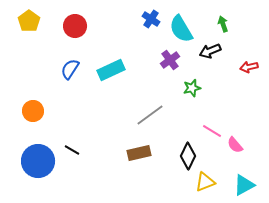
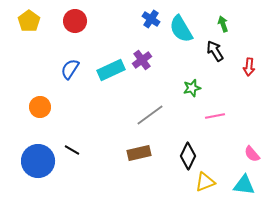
red circle: moved 5 px up
black arrow: moved 5 px right; rotated 80 degrees clockwise
purple cross: moved 28 px left
red arrow: rotated 72 degrees counterclockwise
orange circle: moved 7 px right, 4 px up
pink line: moved 3 px right, 15 px up; rotated 42 degrees counterclockwise
pink semicircle: moved 17 px right, 9 px down
cyan triangle: rotated 35 degrees clockwise
